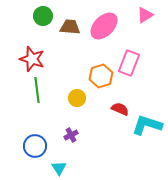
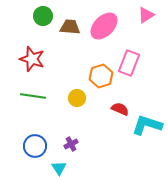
pink triangle: moved 1 px right
green line: moved 4 px left, 6 px down; rotated 75 degrees counterclockwise
purple cross: moved 9 px down
